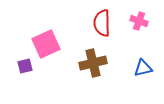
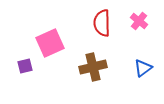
pink cross: rotated 18 degrees clockwise
pink square: moved 4 px right, 1 px up
brown cross: moved 4 px down
blue triangle: rotated 24 degrees counterclockwise
